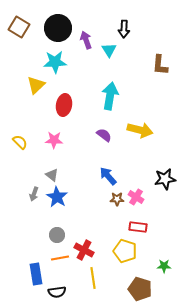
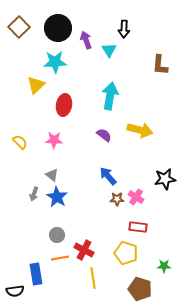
brown square: rotated 15 degrees clockwise
yellow pentagon: moved 1 px right, 2 px down
black semicircle: moved 42 px left, 1 px up
